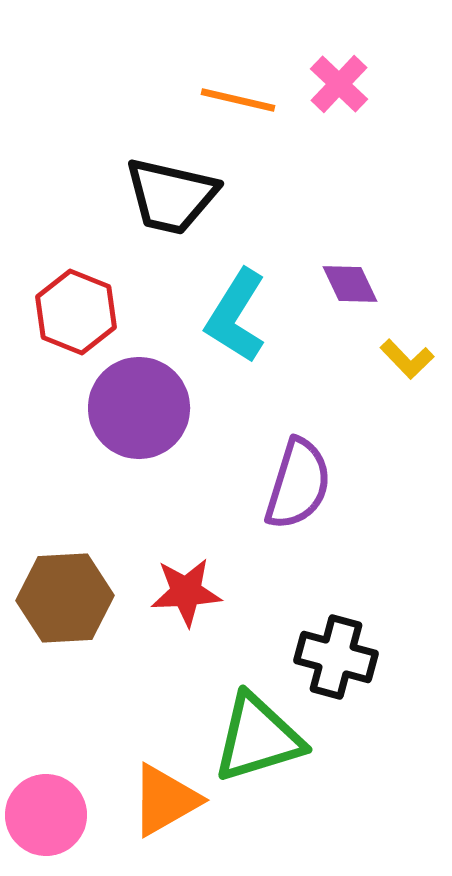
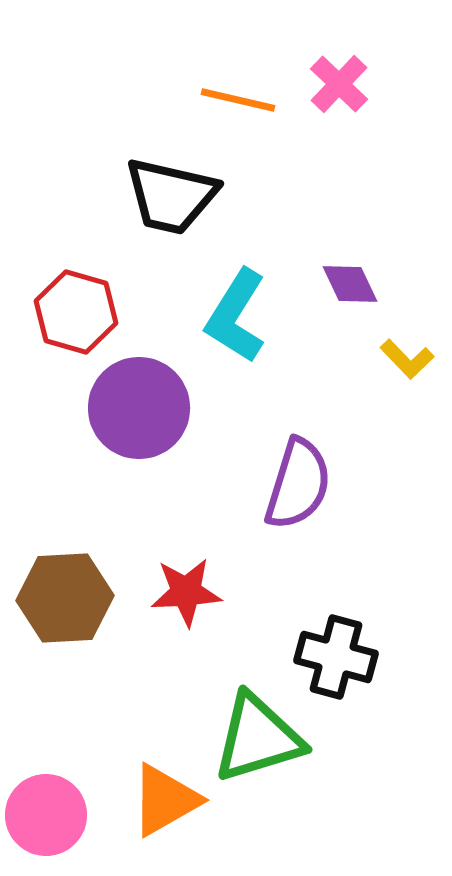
red hexagon: rotated 6 degrees counterclockwise
